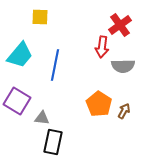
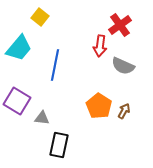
yellow square: rotated 36 degrees clockwise
red arrow: moved 2 px left, 1 px up
cyan trapezoid: moved 1 px left, 7 px up
gray semicircle: rotated 25 degrees clockwise
orange pentagon: moved 2 px down
black rectangle: moved 6 px right, 3 px down
